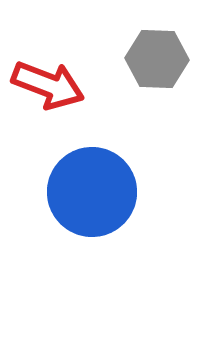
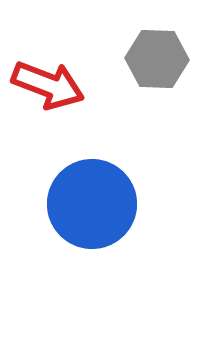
blue circle: moved 12 px down
